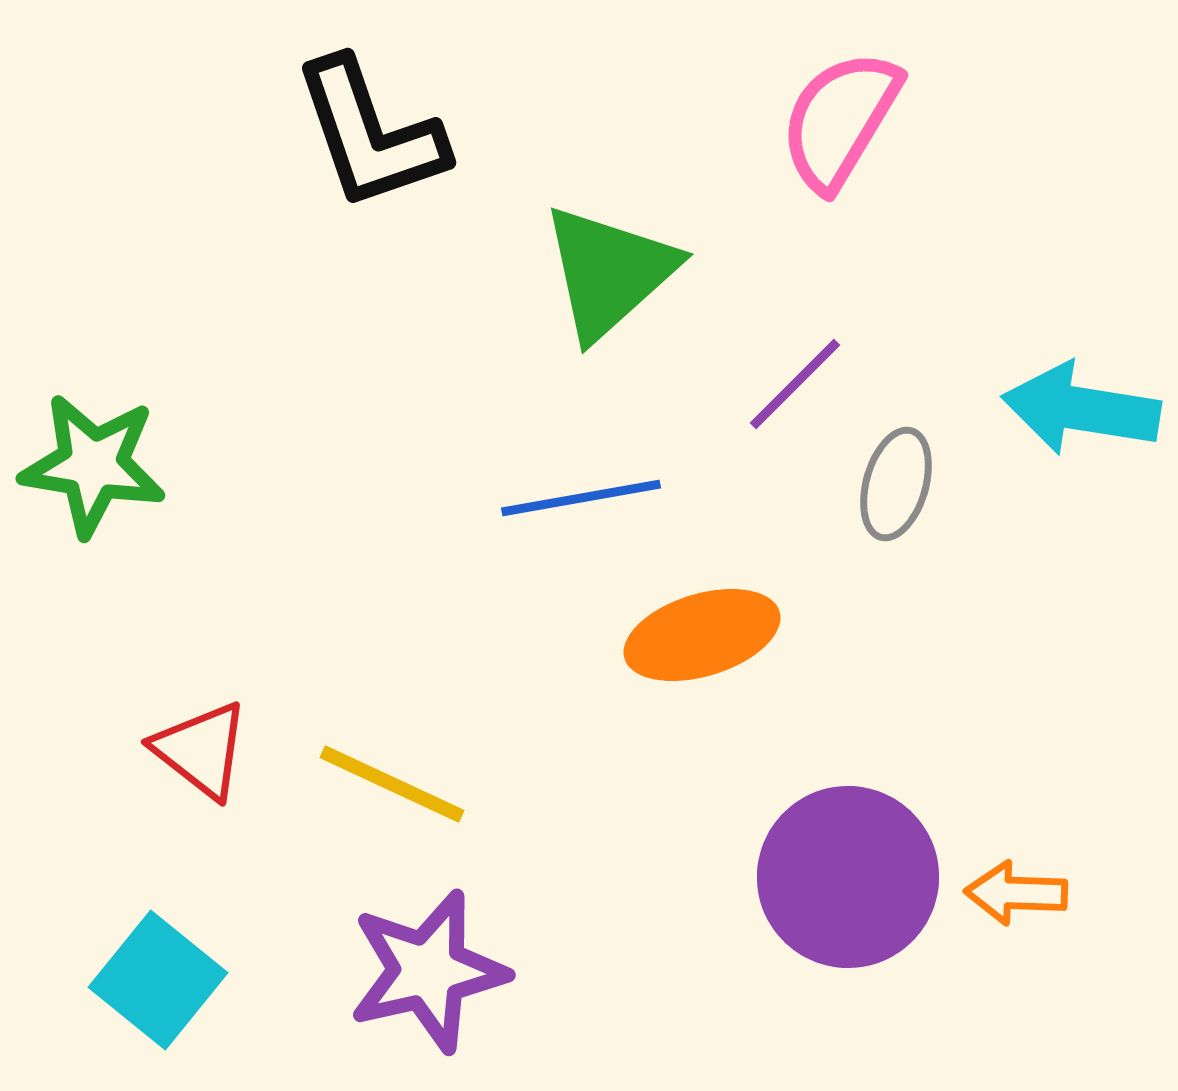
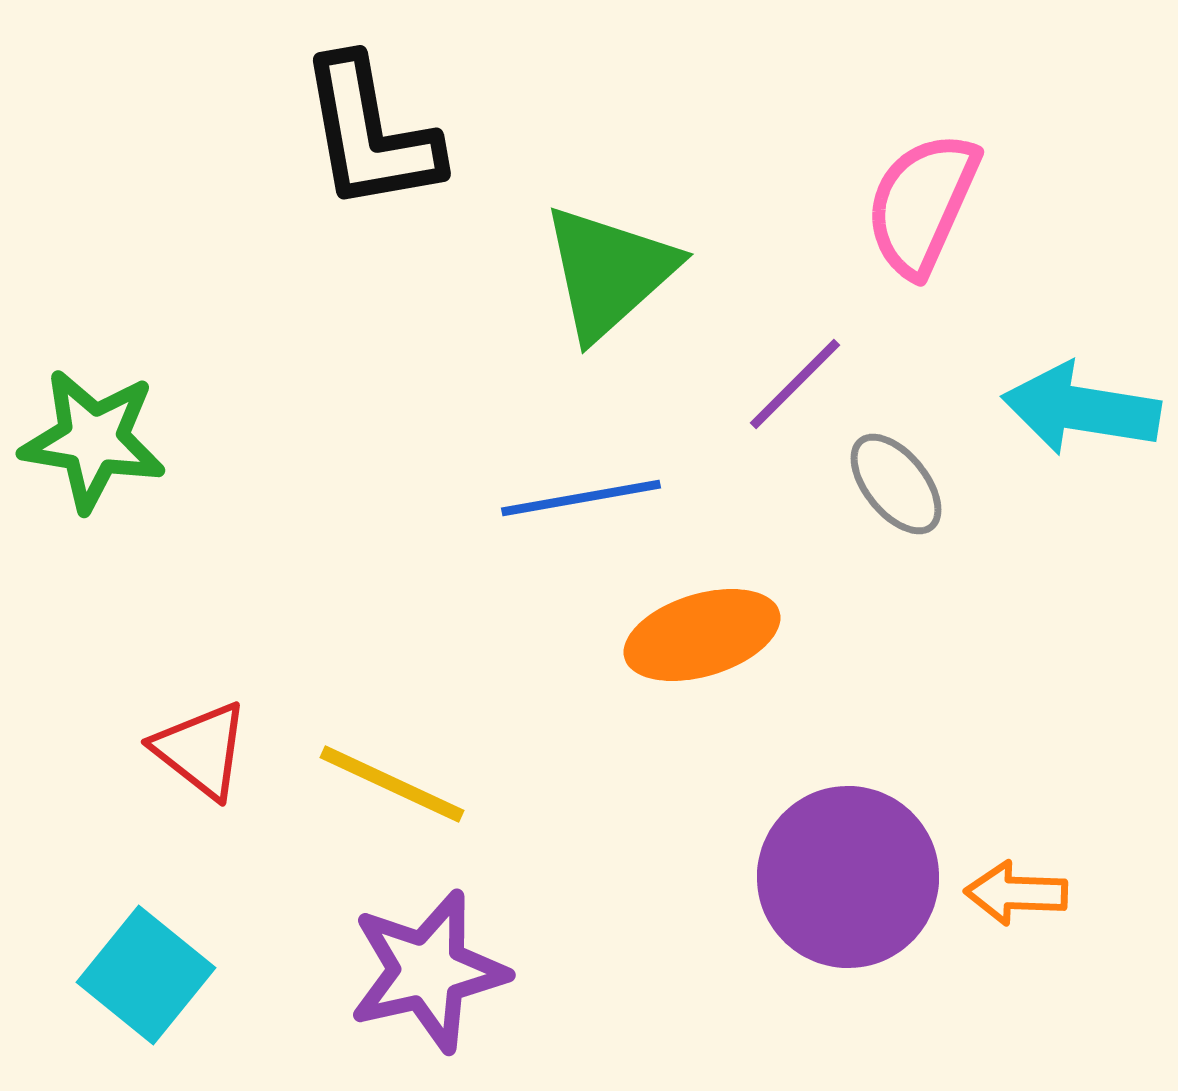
pink semicircle: moved 82 px right, 84 px down; rotated 7 degrees counterclockwise
black L-shape: rotated 9 degrees clockwise
green star: moved 25 px up
gray ellipse: rotated 55 degrees counterclockwise
cyan square: moved 12 px left, 5 px up
